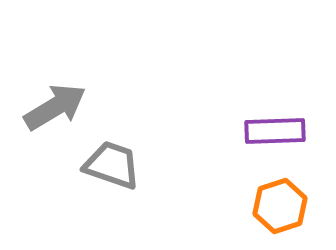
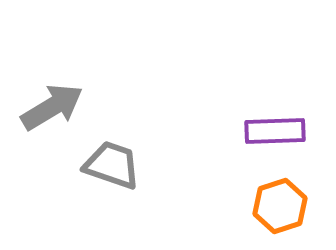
gray arrow: moved 3 px left
